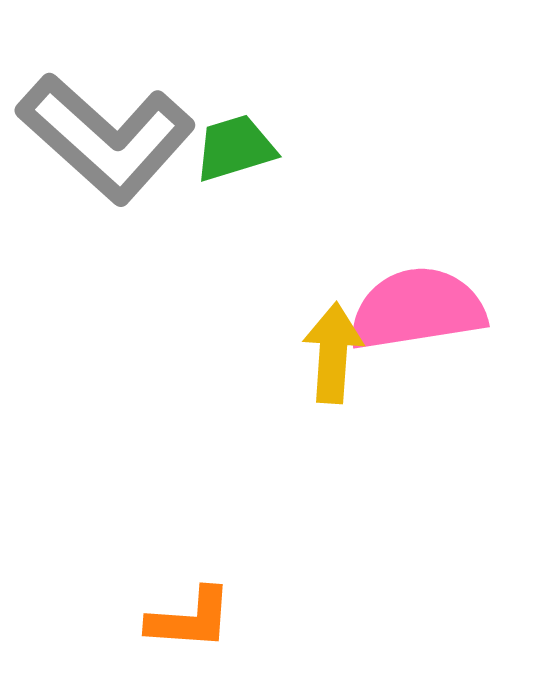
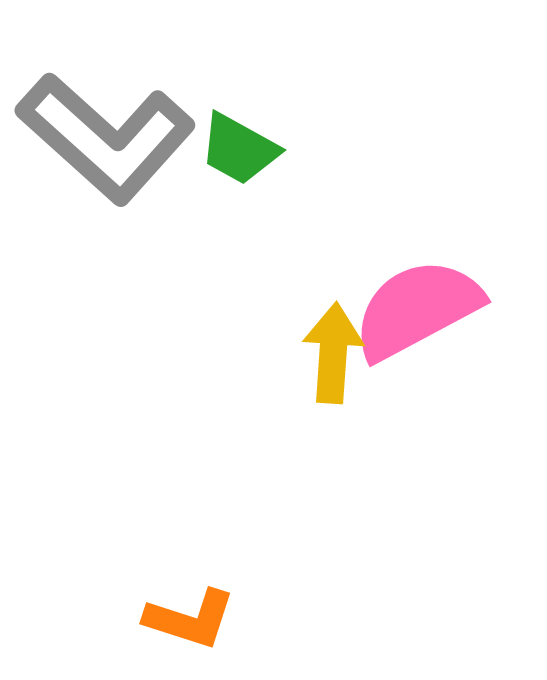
green trapezoid: moved 4 px right, 1 px down; rotated 134 degrees counterclockwise
pink semicircle: rotated 19 degrees counterclockwise
orange L-shape: rotated 14 degrees clockwise
